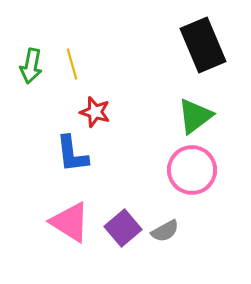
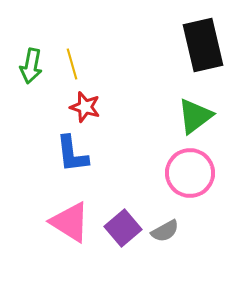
black rectangle: rotated 10 degrees clockwise
red star: moved 10 px left, 5 px up
pink circle: moved 2 px left, 3 px down
